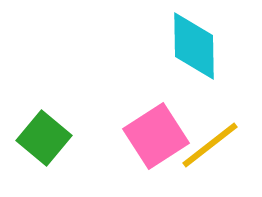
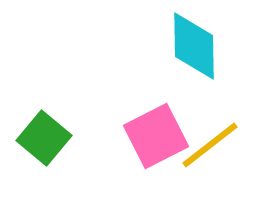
pink square: rotated 6 degrees clockwise
